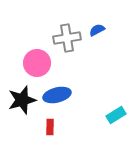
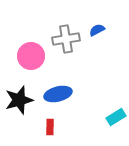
gray cross: moved 1 px left, 1 px down
pink circle: moved 6 px left, 7 px up
blue ellipse: moved 1 px right, 1 px up
black star: moved 3 px left
cyan rectangle: moved 2 px down
